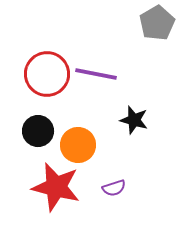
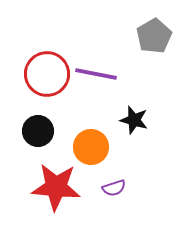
gray pentagon: moved 3 px left, 13 px down
orange circle: moved 13 px right, 2 px down
red star: rotated 9 degrees counterclockwise
